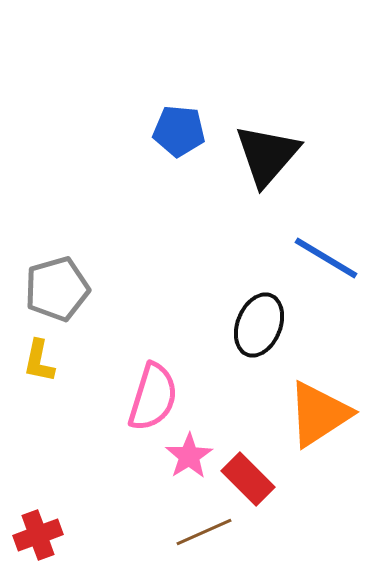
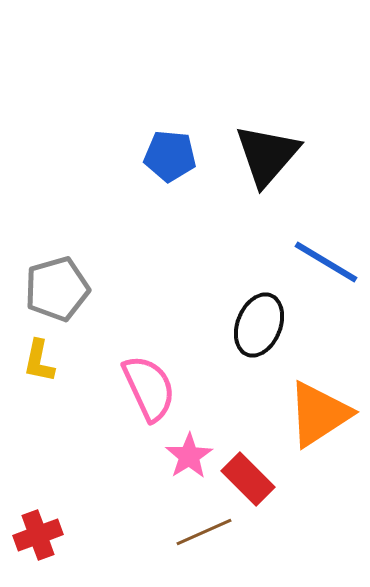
blue pentagon: moved 9 px left, 25 px down
blue line: moved 4 px down
pink semicircle: moved 4 px left, 9 px up; rotated 42 degrees counterclockwise
